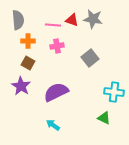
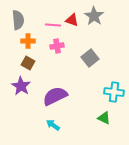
gray star: moved 1 px right, 3 px up; rotated 24 degrees clockwise
purple semicircle: moved 1 px left, 4 px down
